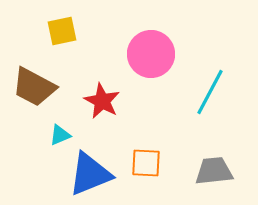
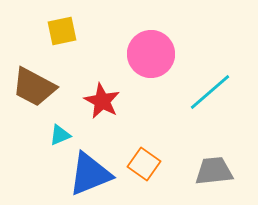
cyan line: rotated 21 degrees clockwise
orange square: moved 2 px left, 1 px down; rotated 32 degrees clockwise
